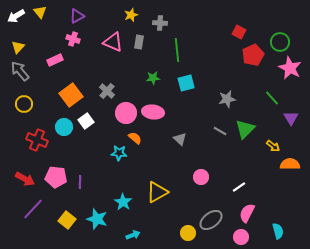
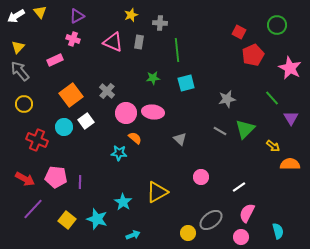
green circle at (280, 42): moved 3 px left, 17 px up
